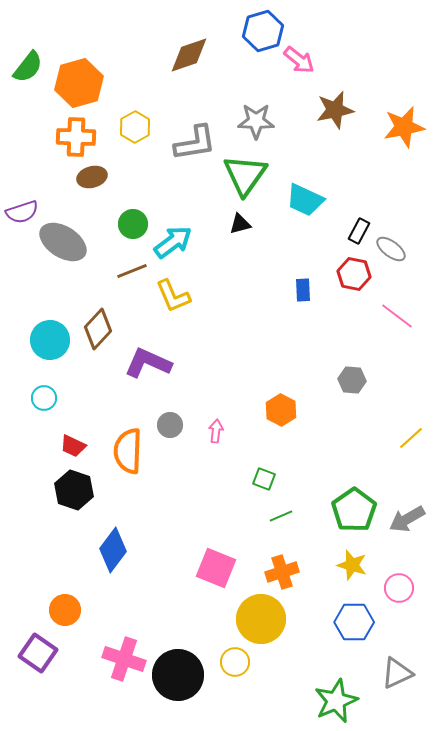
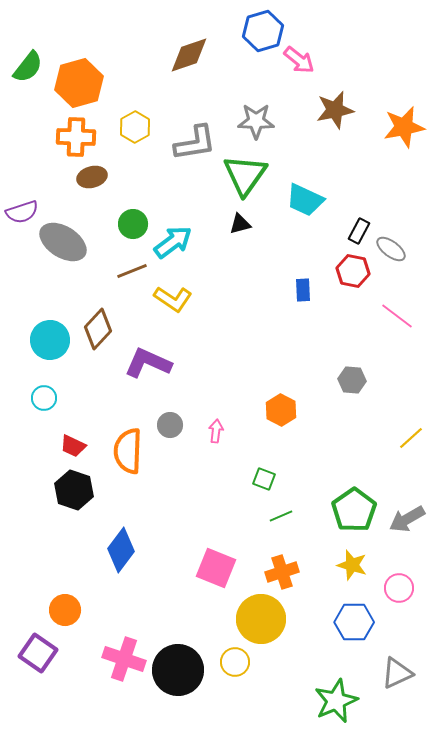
red hexagon at (354, 274): moved 1 px left, 3 px up
yellow L-shape at (173, 296): moved 3 px down; rotated 33 degrees counterclockwise
blue diamond at (113, 550): moved 8 px right
black circle at (178, 675): moved 5 px up
